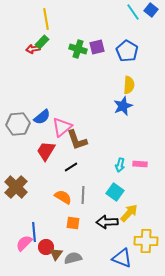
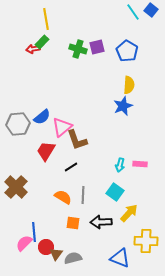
black arrow: moved 6 px left
blue triangle: moved 2 px left
